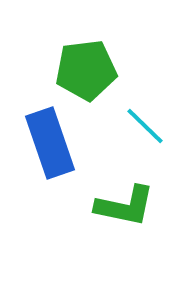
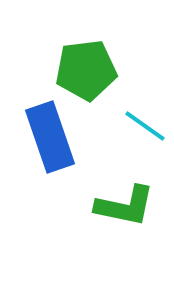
cyan line: rotated 9 degrees counterclockwise
blue rectangle: moved 6 px up
